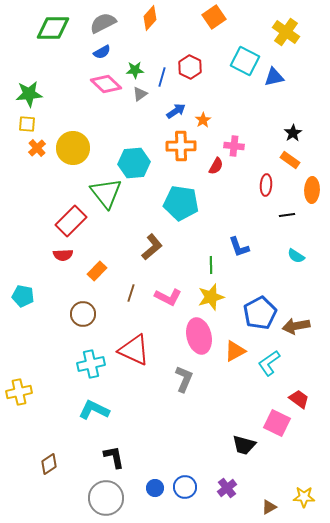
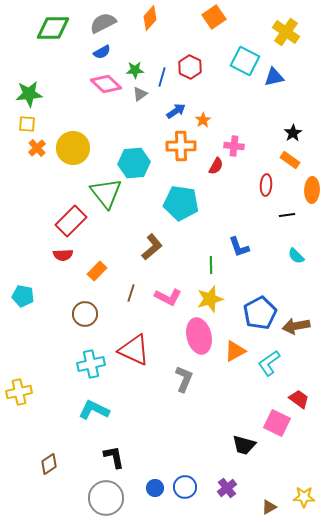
cyan semicircle at (296, 256): rotated 12 degrees clockwise
yellow star at (211, 297): moved 1 px left, 2 px down
brown circle at (83, 314): moved 2 px right
